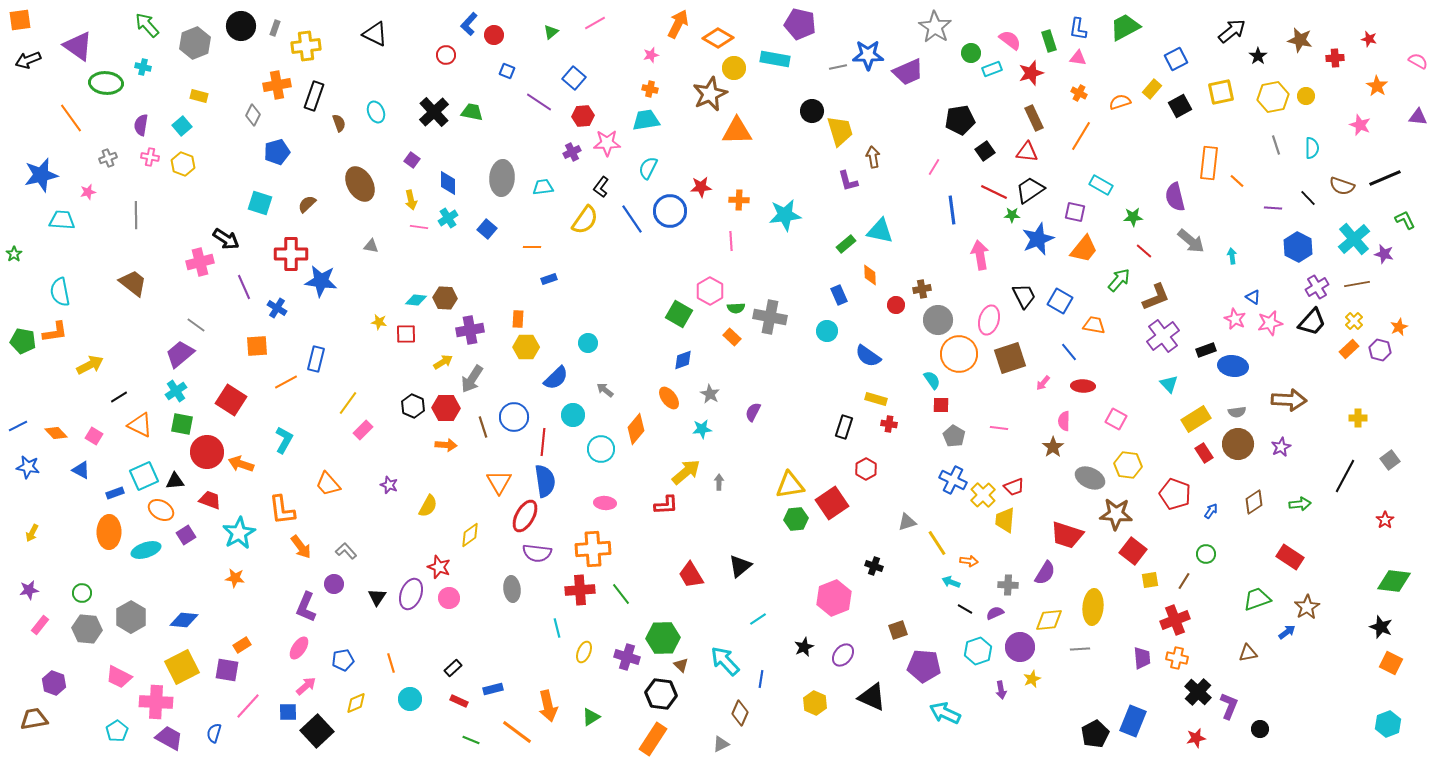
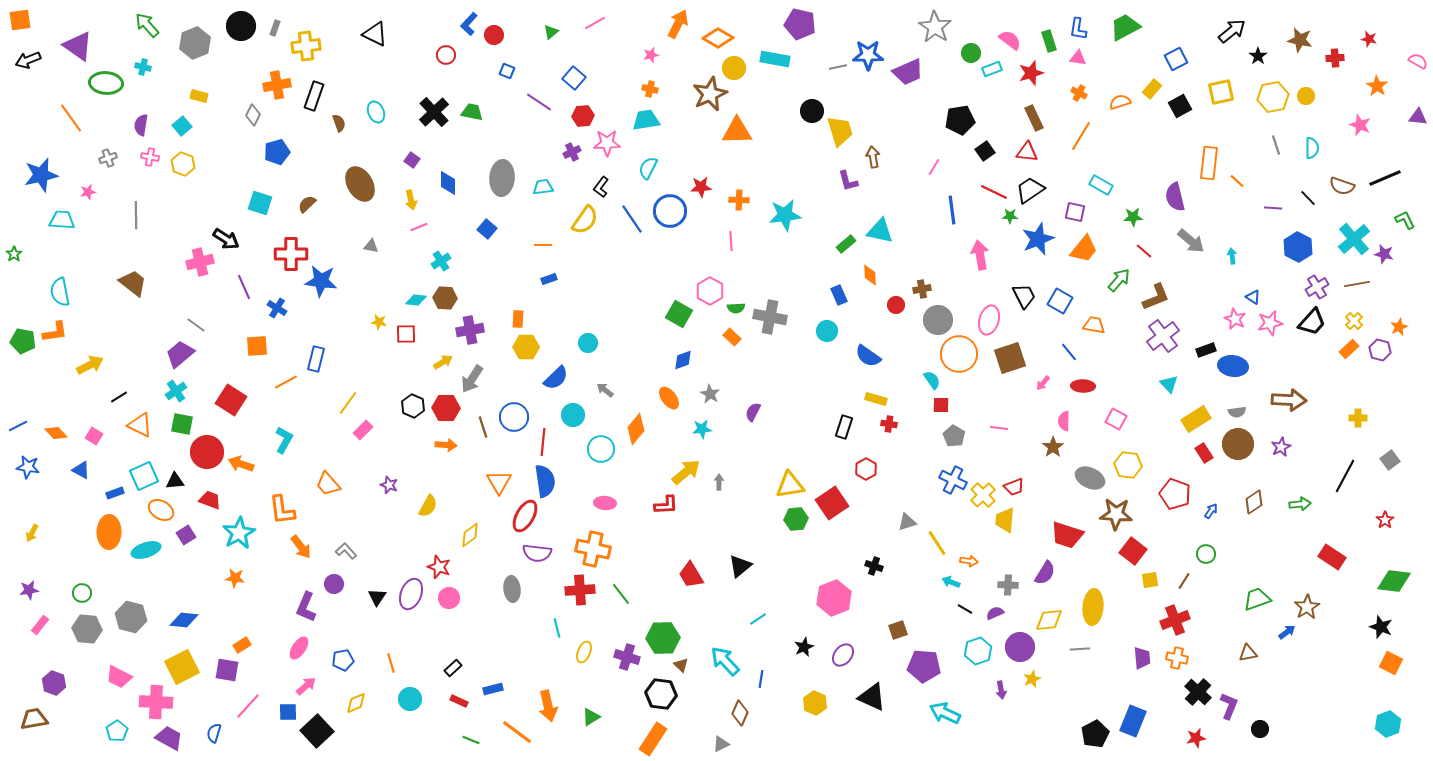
green star at (1012, 215): moved 2 px left, 1 px down
cyan cross at (448, 218): moved 7 px left, 43 px down
pink line at (419, 227): rotated 30 degrees counterclockwise
orange line at (532, 247): moved 11 px right, 2 px up
orange cross at (593, 549): rotated 16 degrees clockwise
red rectangle at (1290, 557): moved 42 px right
gray hexagon at (131, 617): rotated 16 degrees counterclockwise
